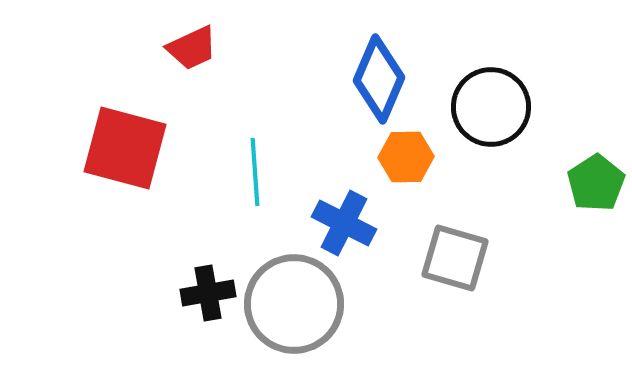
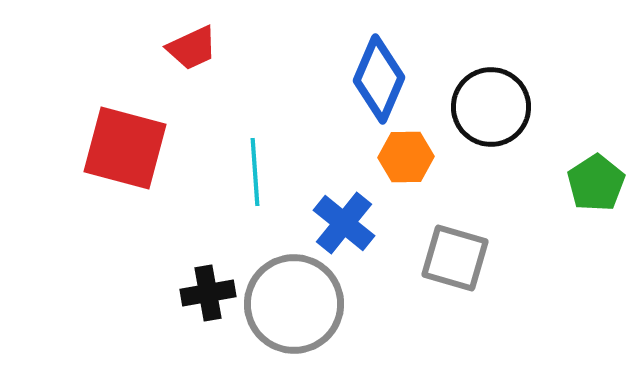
blue cross: rotated 12 degrees clockwise
